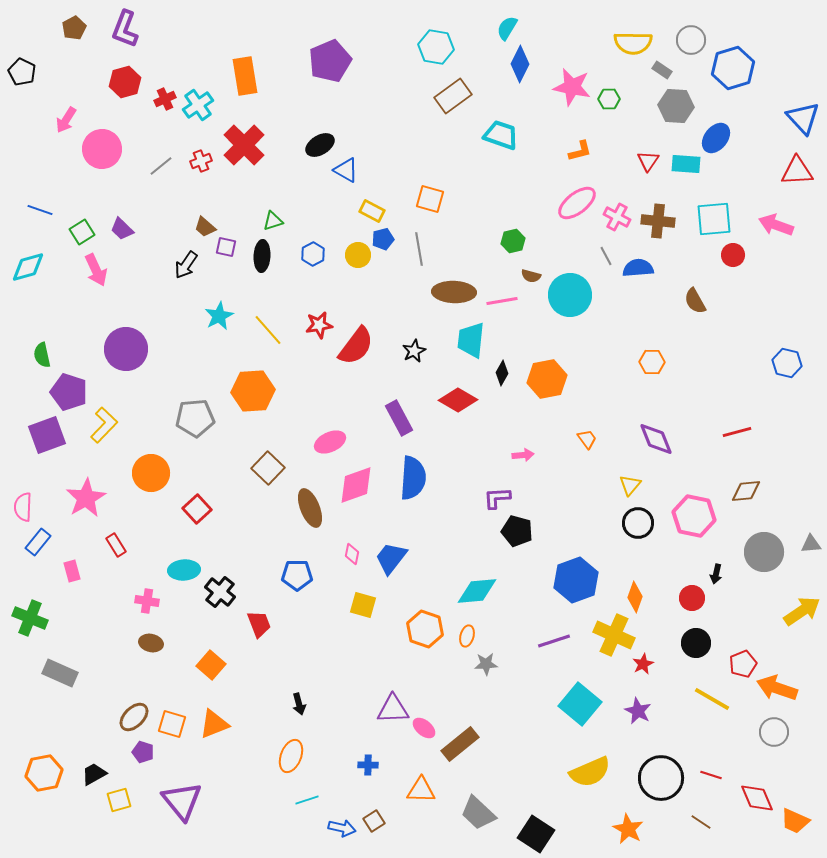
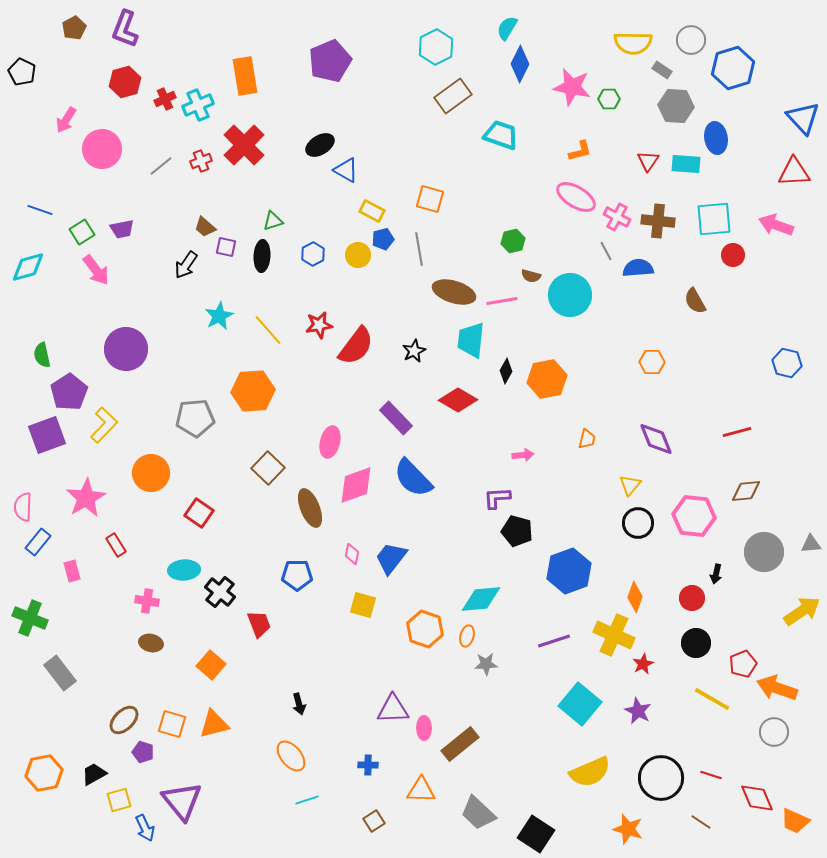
cyan hexagon at (436, 47): rotated 24 degrees clockwise
cyan cross at (198, 105): rotated 12 degrees clockwise
blue ellipse at (716, 138): rotated 48 degrees counterclockwise
red triangle at (797, 171): moved 3 px left, 1 px down
pink ellipse at (577, 203): moved 1 px left, 6 px up; rotated 69 degrees clockwise
purple trapezoid at (122, 229): rotated 55 degrees counterclockwise
gray line at (606, 256): moved 5 px up
pink arrow at (96, 270): rotated 12 degrees counterclockwise
brown ellipse at (454, 292): rotated 15 degrees clockwise
black diamond at (502, 373): moved 4 px right, 2 px up
purple pentagon at (69, 392): rotated 21 degrees clockwise
purple rectangle at (399, 418): moved 3 px left; rotated 16 degrees counterclockwise
orange trapezoid at (587, 439): rotated 50 degrees clockwise
pink ellipse at (330, 442): rotated 52 degrees counterclockwise
blue semicircle at (413, 478): rotated 132 degrees clockwise
red square at (197, 509): moved 2 px right, 4 px down; rotated 12 degrees counterclockwise
pink hexagon at (694, 516): rotated 6 degrees counterclockwise
blue hexagon at (576, 580): moved 7 px left, 9 px up
cyan diamond at (477, 591): moved 4 px right, 8 px down
gray rectangle at (60, 673): rotated 28 degrees clockwise
brown ellipse at (134, 717): moved 10 px left, 3 px down
orange triangle at (214, 724): rotated 8 degrees clockwise
pink ellipse at (424, 728): rotated 50 degrees clockwise
orange ellipse at (291, 756): rotated 60 degrees counterclockwise
blue arrow at (342, 828): moved 197 px left; rotated 52 degrees clockwise
orange star at (628, 829): rotated 12 degrees counterclockwise
